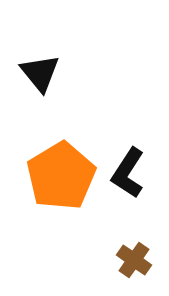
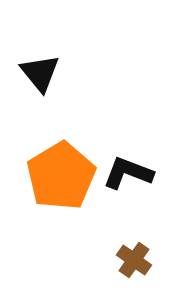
black L-shape: rotated 78 degrees clockwise
